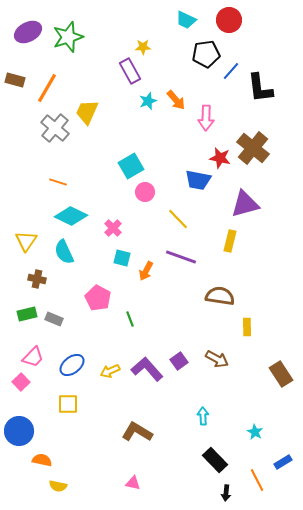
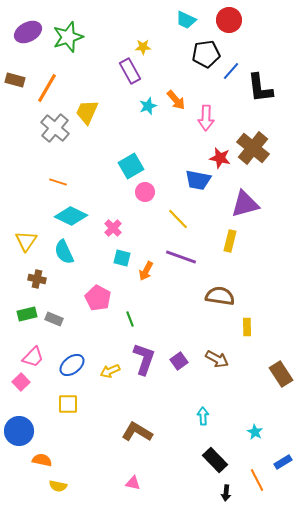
cyan star at (148, 101): moved 5 px down
purple L-shape at (147, 369): moved 3 px left, 10 px up; rotated 60 degrees clockwise
